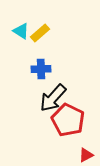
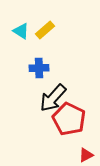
yellow rectangle: moved 5 px right, 3 px up
blue cross: moved 2 px left, 1 px up
red pentagon: moved 1 px right, 1 px up
